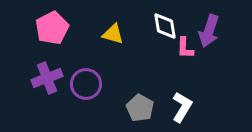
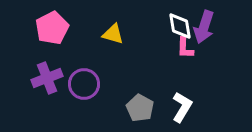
white diamond: moved 15 px right
purple arrow: moved 5 px left, 4 px up
purple circle: moved 2 px left
